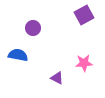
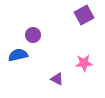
purple circle: moved 7 px down
blue semicircle: rotated 24 degrees counterclockwise
purple triangle: moved 1 px down
